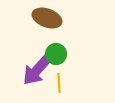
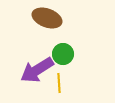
green circle: moved 7 px right
purple arrow: rotated 16 degrees clockwise
